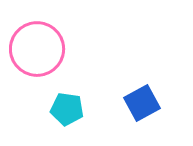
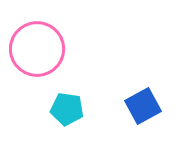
blue square: moved 1 px right, 3 px down
